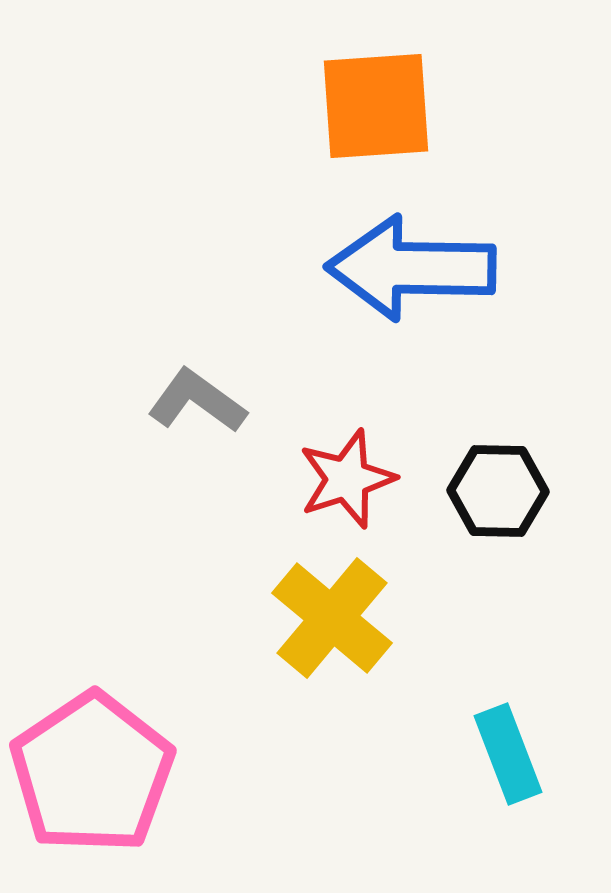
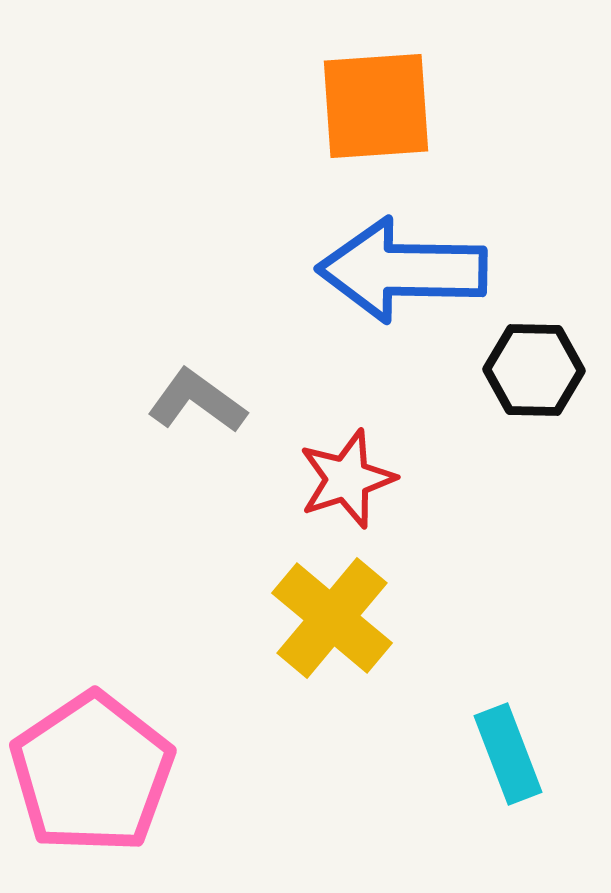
blue arrow: moved 9 px left, 2 px down
black hexagon: moved 36 px right, 121 px up
